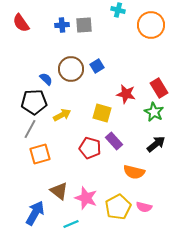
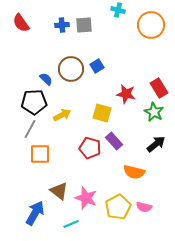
orange square: rotated 15 degrees clockwise
